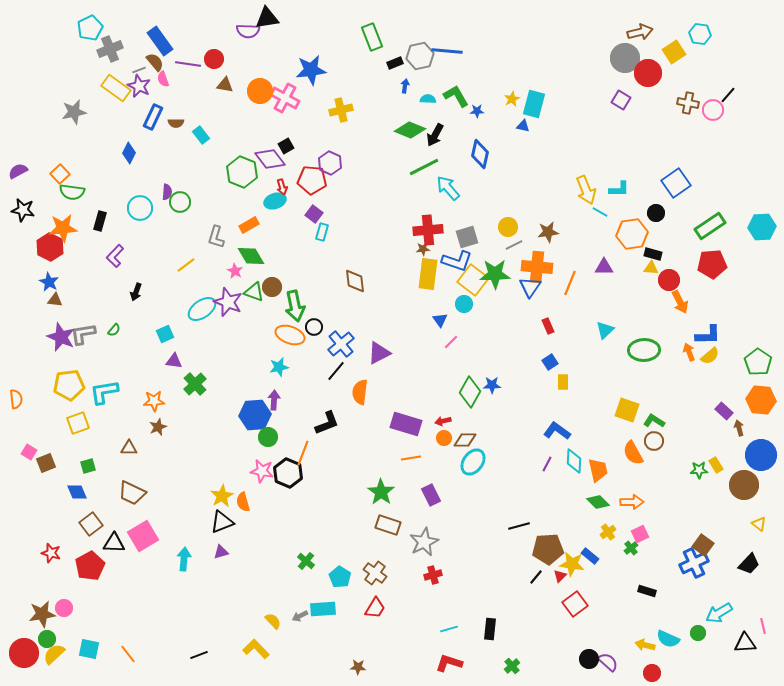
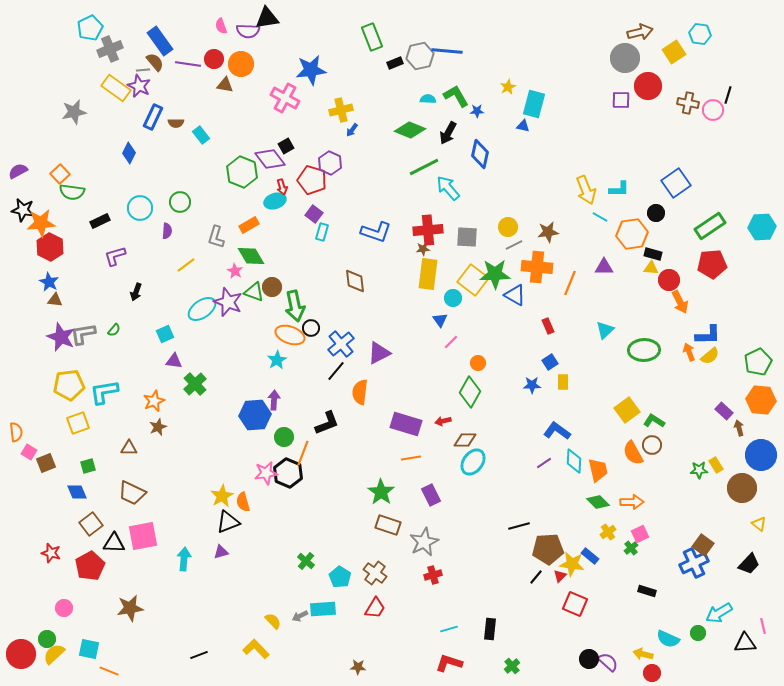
gray line at (139, 70): moved 4 px right; rotated 16 degrees clockwise
red circle at (648, 73): moved 13 px down
pink semicircle at (163, 79): moved 58 px right, 53 px up
blue arrow at (405, 86): moved 53 px left, 44 px down; rotated 152 degrees counterclockwise
orange circle at (260, 91): moved 19 px left, 27 px up
black line at (728, 95): rotated 24 degrees counterclockwise
yellow star at (512, 99): moved 4 px left, 12 px up
purple square at (621, 100): rotated 30 degrees counterclockwise
black arrow at (435, 135): moved 13 px right, 2 px up
red pentagon at (312, 180): rotated 12 degrees clockwise
purple semicircle at (167, 192): moved 39 px down
cyan line at (600, 212): moved 5 px down
black rectangle at (100, 221): rotated 48 degrees clockwise
orange star at (63, 228): moved 22 px left, 5 px up
gray square at (467, 237): rotated 20 degrees clockwise
purple L-shape at (115, 256): rotated 30 degrees clockwise
blue L-shape at (457, 261): moved 81 px left, 29 px up
blue triangle at (530, 287): moved 15 px left, 8 px down; rotated 35 degrees counterclockwise
cyan circle at (464, 304): moved 11 px left, 6 px up
black circle at (314, 327): moved 3 px left, 1 px down
green pentagon at (758, 362): rotated 12 degrees clockwise
cyan star at (279, 367): moved 2 px left, 7 px up; rotated 18 degrees counterclockwise
blue star at (492, 385): moved 40 px right
orange semicircle at (16, 399): moved 33 px down
orange star at (154, 401): rotated 20 degrees counterclockwise
yellow square at (627, 410): rotated 35 degrees clockwise
green circle at (268, 437): moved 16 px right
orange circle at (444, 438): moved 34 px right, 75 px up
brown circle at (654, 441): moved 2 px left, 4 px down
purple line at (547, 464): moved 3 px left, 1 px up; rotated 28 degrees clockwise
pink star at (262, 471): moved 4 px right, 2 px down; rotated 20 degrees counterclockwise
brown circle at (744, 485): moved 2 px left, 3 px down
black triangle at (222, 522): moved 6 px right
pink square at (143, 536): rotated 20 degrees clockwise
red square at (575, 604): rotated 30 degrees counterclockwise
brown star at (42, 614): moved 88 px right, 6 px up
yellow arrow at (645, 645): moved 2 px left, 9 px down
red circle at (24, 653): moved 3 px left, 1 px down
orange line at (128, 654): moved 19 px left, 17 px down; rotated 30 degrees counterclockwise
